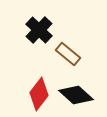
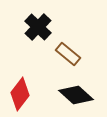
black cross: moved 1 px left, 3 px up
red diamond: moved 19 px left
